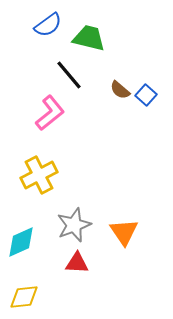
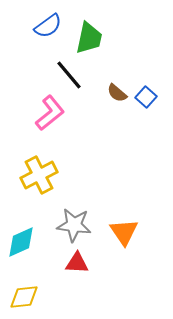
blue semicircle: moved 1 px down
green trapezoid: rotated 88 degrees clockwise
brown semicircle: moved 3 px left, 3 px down
blue square: moved 2 px down
gray star: rotated 28 degrees clockwise
